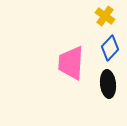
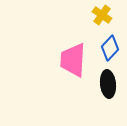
yellow cross: moved 3 px left, 1 px up
pink trapezoid: moved 2 px right, 3 px up
